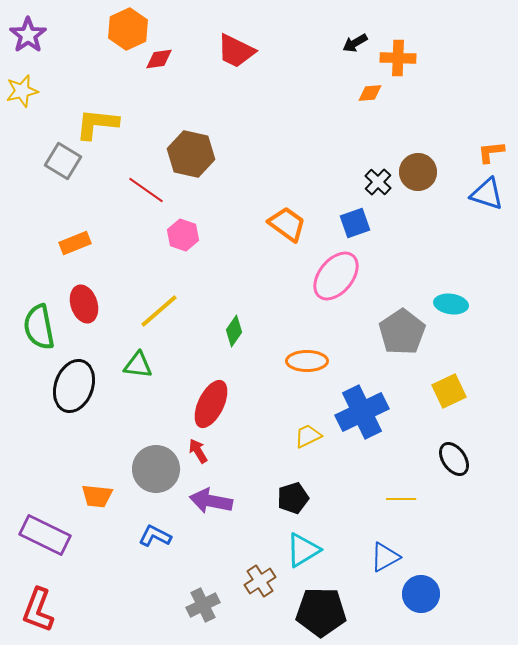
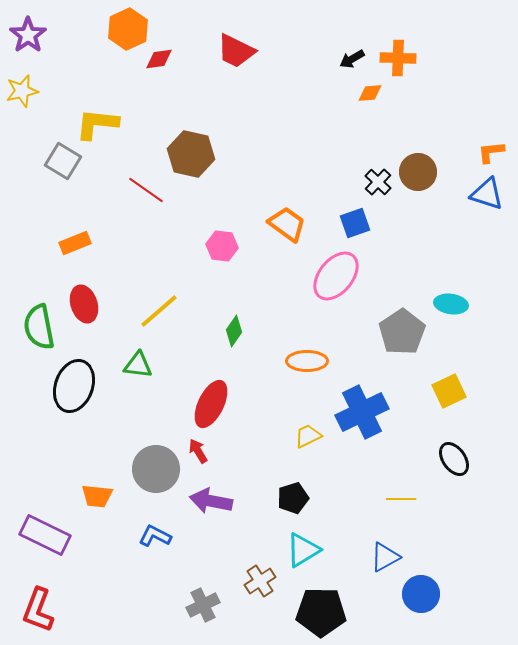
black arrow at (355, 43): moved 3 px left, 16 px down
pink hexagon at (183, 235): moved 39 px right, 11 px down; rotated 12 degrees counterclockwise
